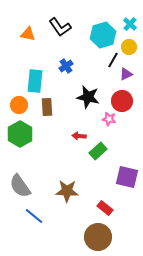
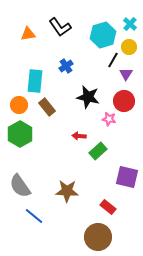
orange triangle: rotated 21 degrees counterclockwise
purple triangle: rotated 32 degrees counterclockwise
red circle: moved 2 px right
brown rectangle: rotated 36 degrees counterclockwise
red rectangle: moved 3 px right, 1 px up
